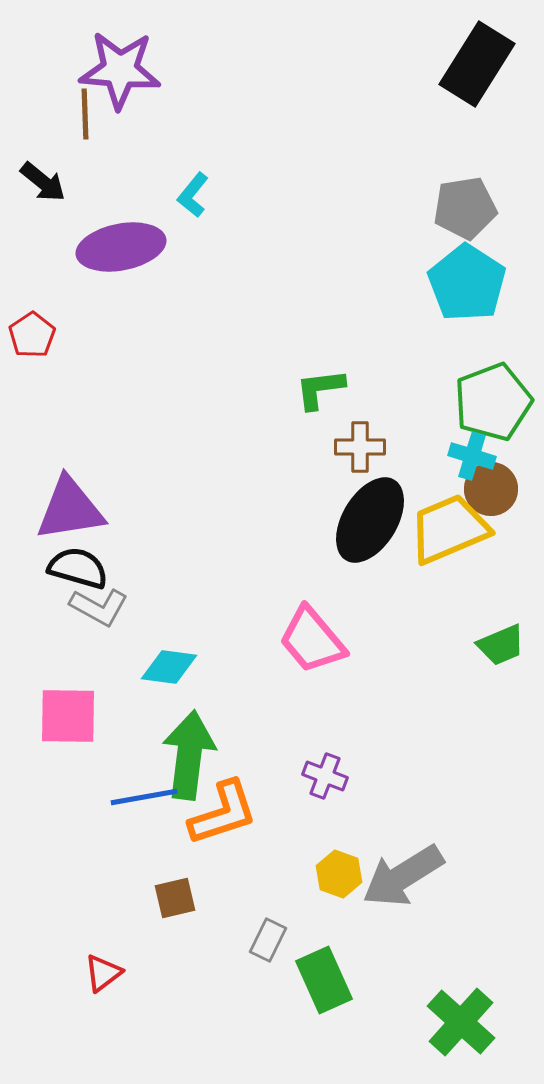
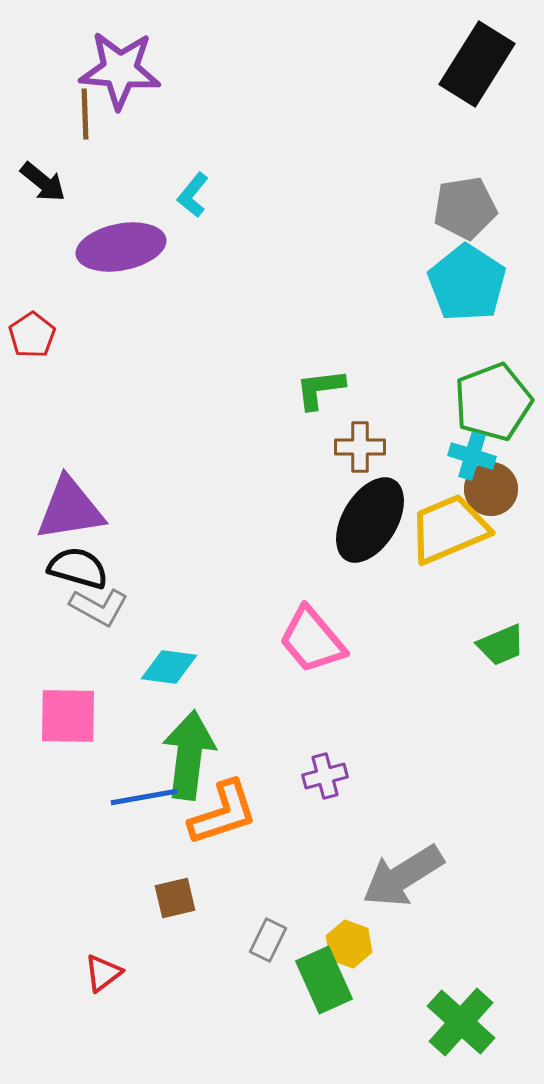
purple cross: rotated 36 degrees counterclockwise
yellow hexagon: moved 10 px right, 70 px down
